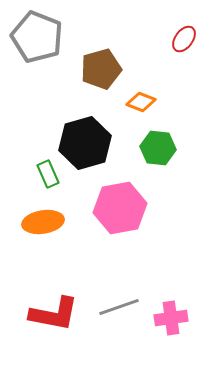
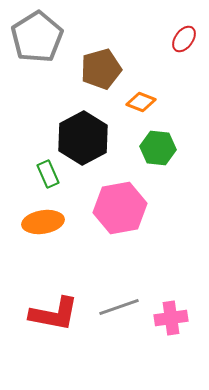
gray pentagon: rotated 18 degrees clockwise
black hexagon: moved 2 px left, 5 px up; rotated 12 degrees counterclockwise
